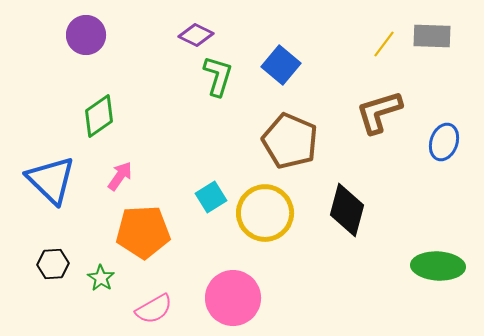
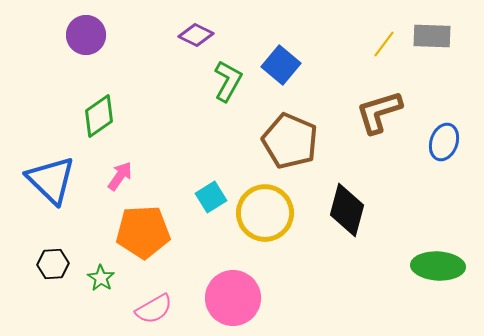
green L-shape: moved 10 px right, 5 px down; rotated 12 degrees clockwise
